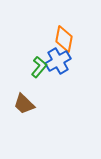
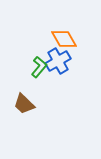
orange diamond: rotated 40 degrees counterclockwise
